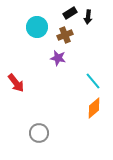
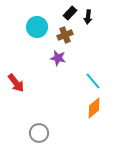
black rectangle: rotated 16 degrees counterclockwise
